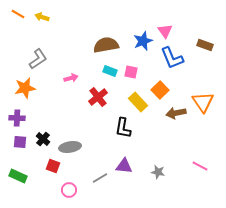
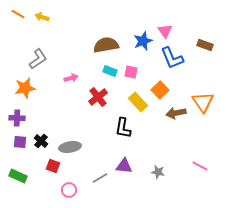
black cross: moved 2 px left, 2 px down
